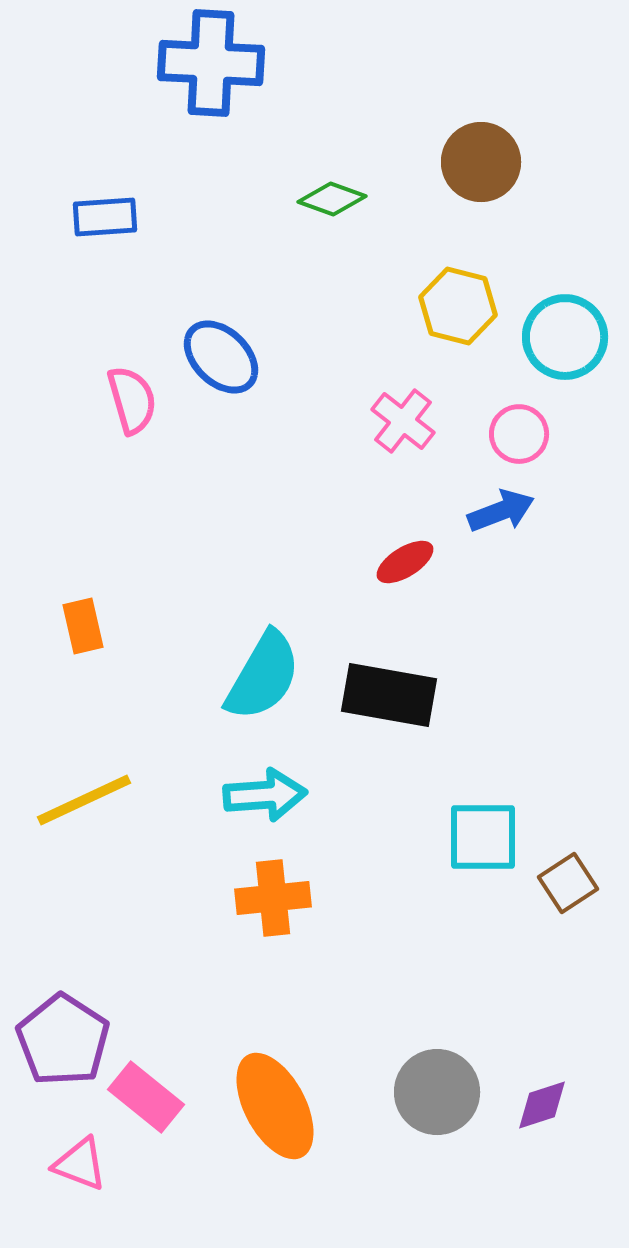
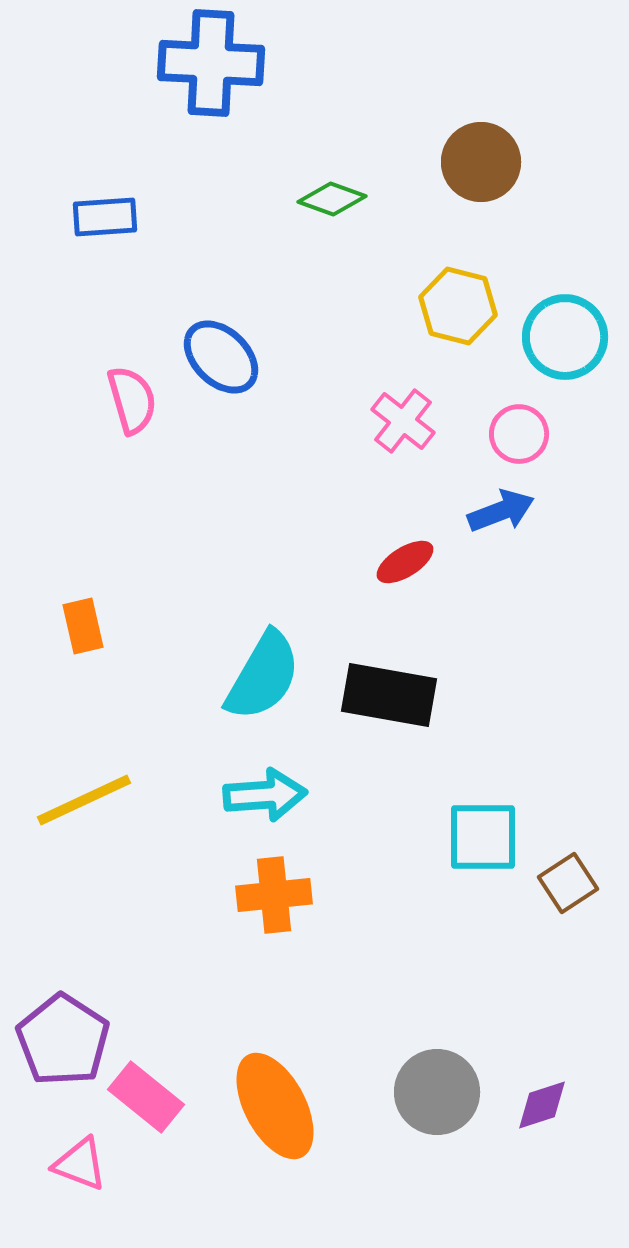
orange cross: moved 1 px right, 3 px up
